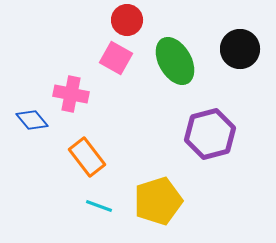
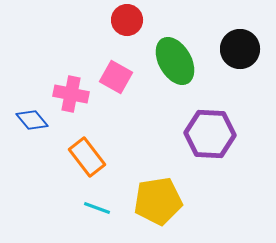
pink square: moved 19 px down
purple hexagon: rotated 18 degrees clockwise
yellow pentagon: rotated 9 degrees clockwise
cyan line: moved 2 px left, 2 px down
